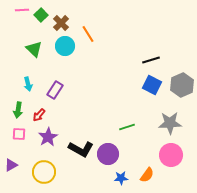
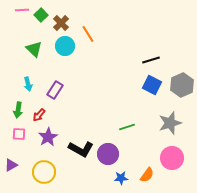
gray star: rotated 15 degrees counterclockwise
pink circle: moved 1 px right, 3 px down
